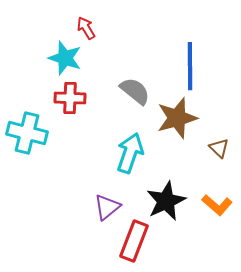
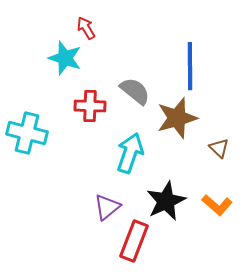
red cross: moved 20 px right, 8 px down
